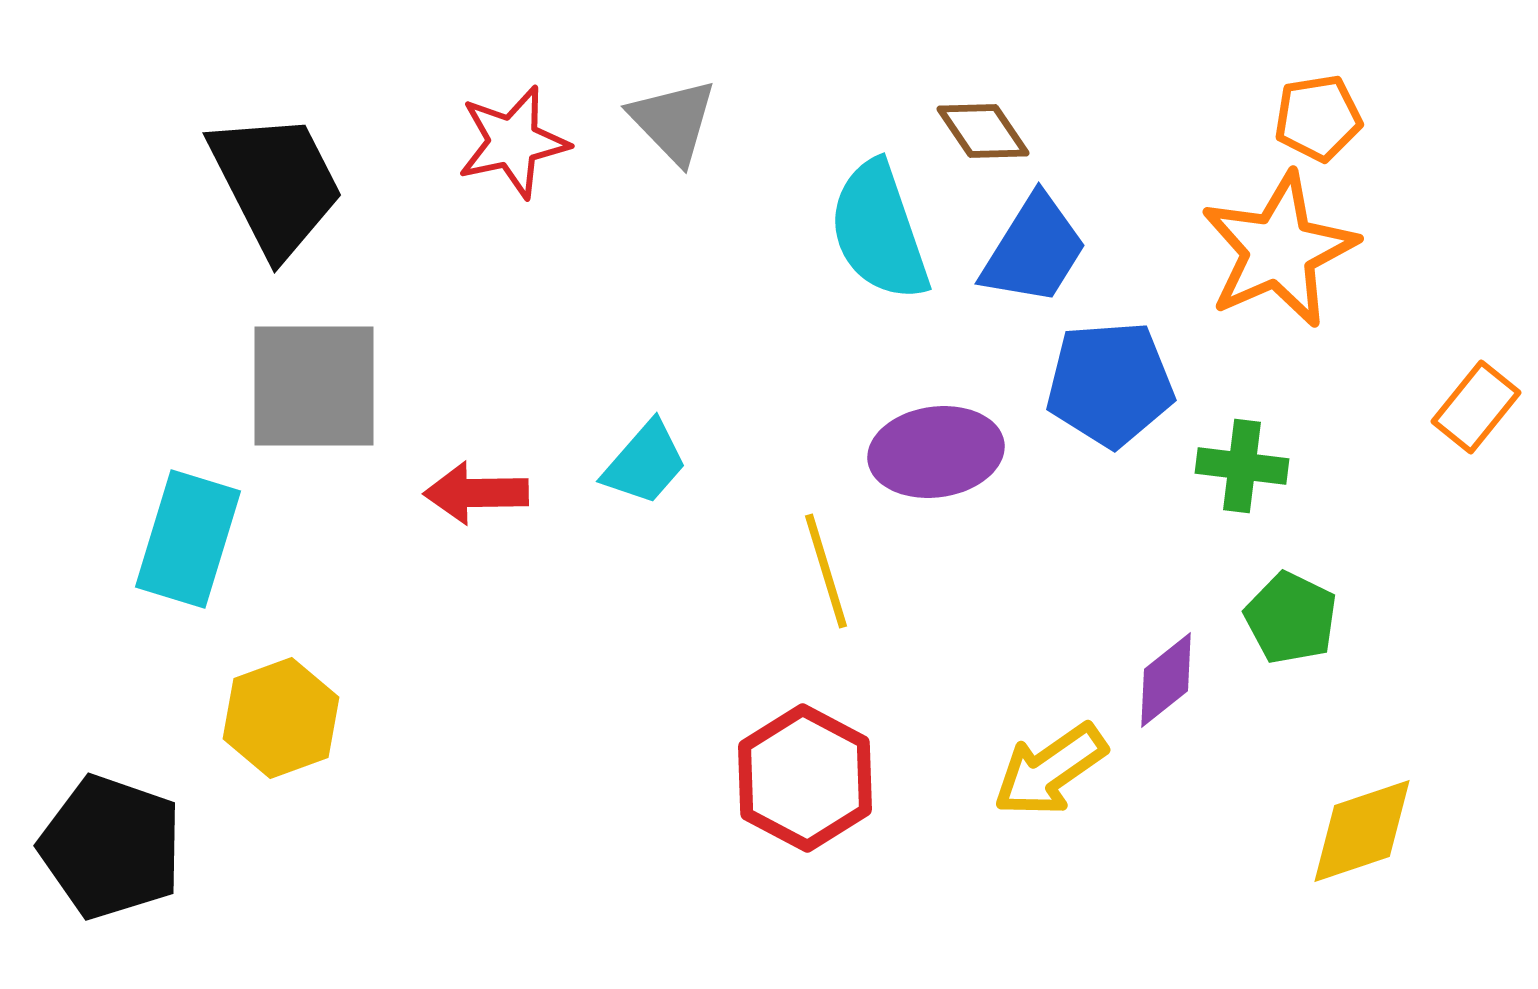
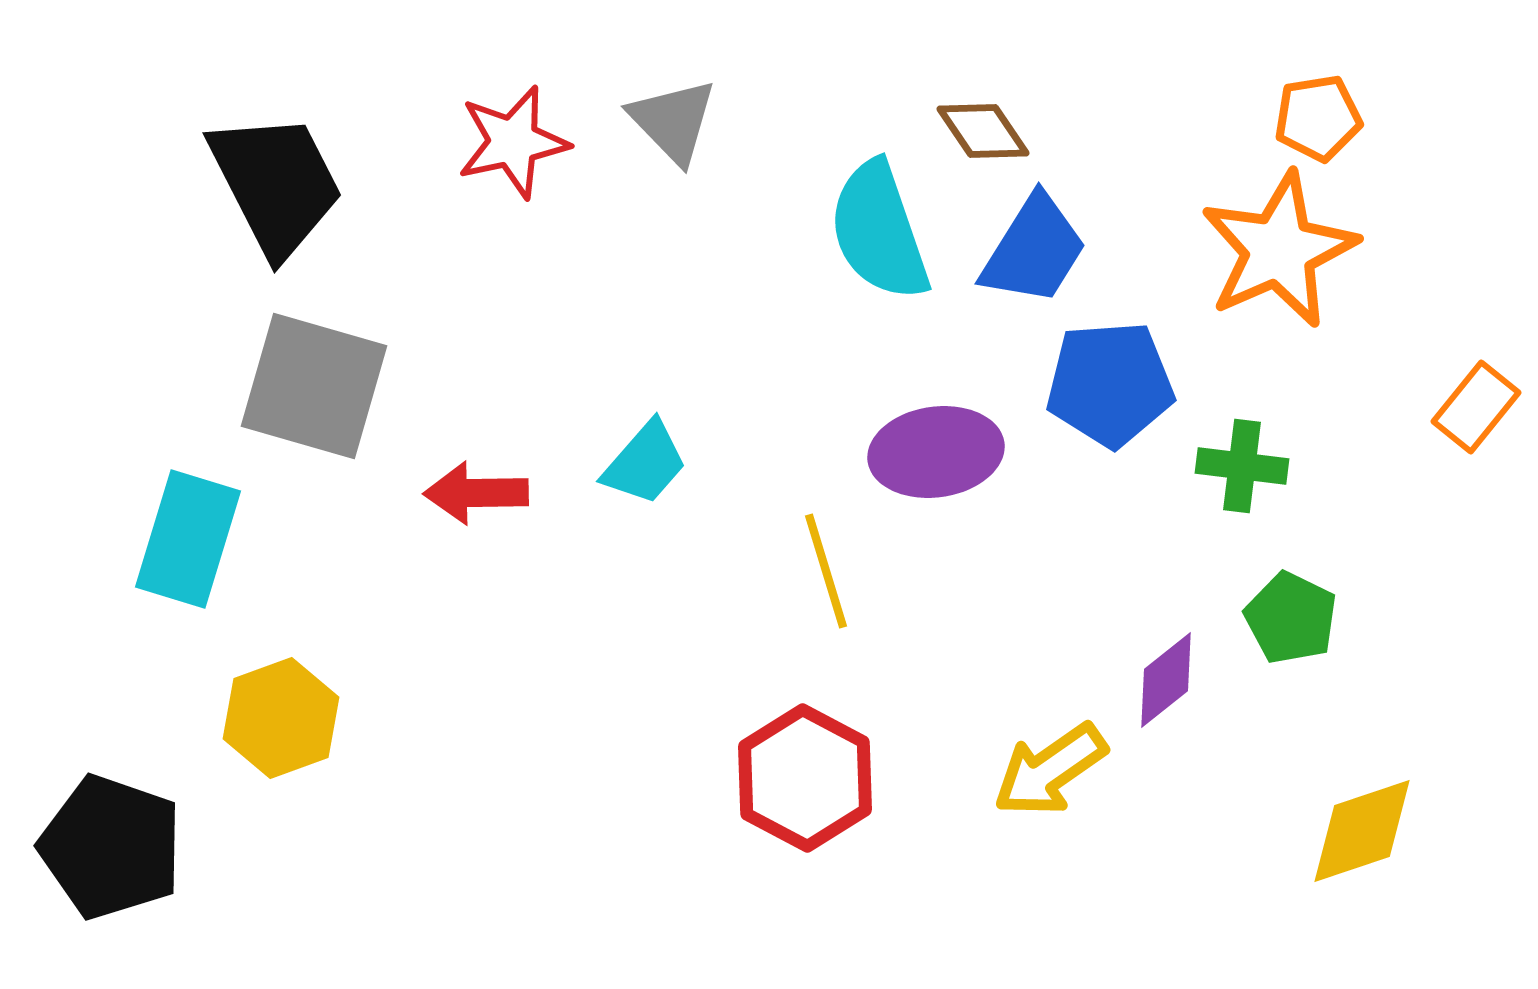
gray square: rotated 16 degrees clockwise
